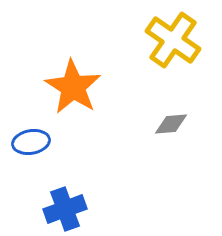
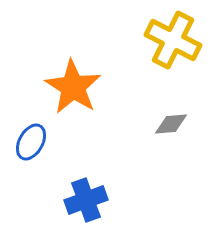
yellow cross: rotated 8 degrees counterclockwise
blue ellipse: rotated 51 degrees counterclockwise
blue cross: moved 21 px right, 9 px up
